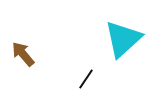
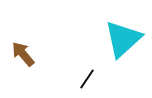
black line: moved 1 px right
